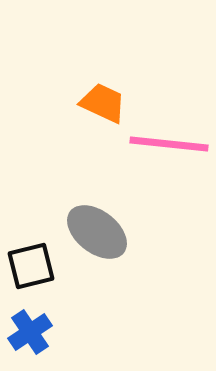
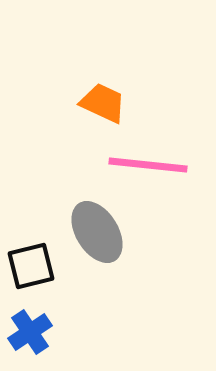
pink line: moved 21 px left, 21 px down
gray ellipse: rotated 20 degrees clockwise
